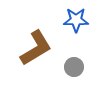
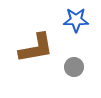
brown L-shape: rotated 21 degrees clockwise
